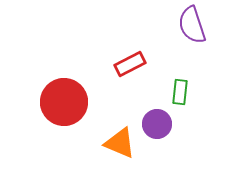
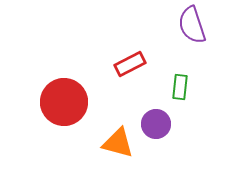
green rectangle: moved 5 px up
purple circle: moved 1 px left
orange triangle: moved 2 px left; rotated 8 degrees counterclockwise
